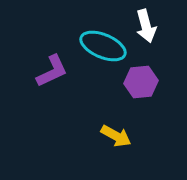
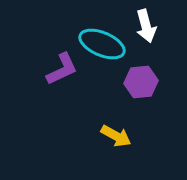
cyan ellipse: moved 1 px left, 2 px up
purple L-shape: moved 10 px right, 2 px up
